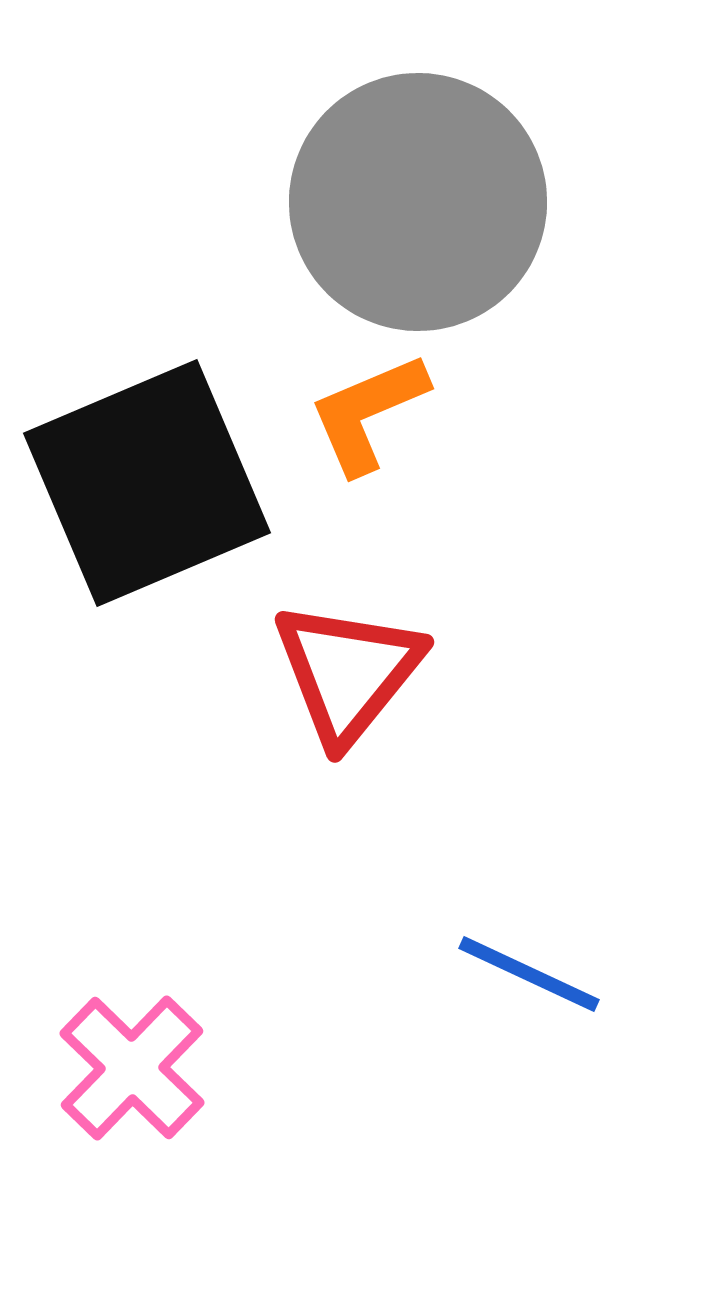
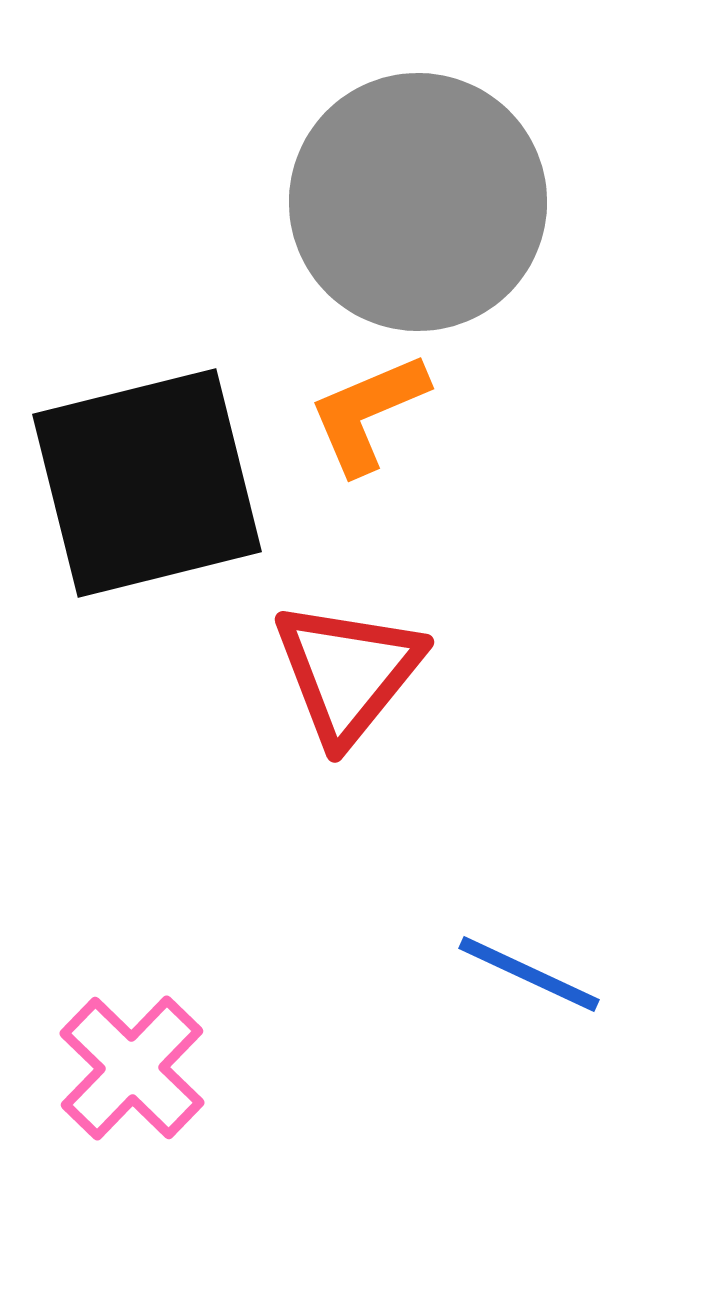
black square: rotated 9 degrees clockwise
